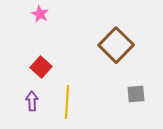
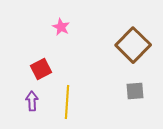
pink star: moved 21 px right, 13 px down
brown square: moved 17 px right
red square: moved 2 px down; rotated 20 degrees clockwise
gray square: moved 1 px left, 3 px up
